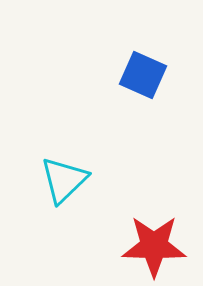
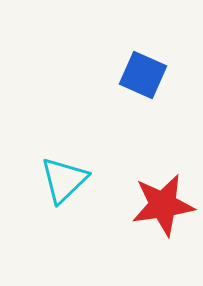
red star: moved 9 px right, 41 px up; rotated 10 degrees counterclockwise
